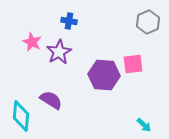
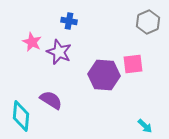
purple star: rotated 20 degrees counterclockwise
cyan arrow: moved 1 px right, 1 px down
